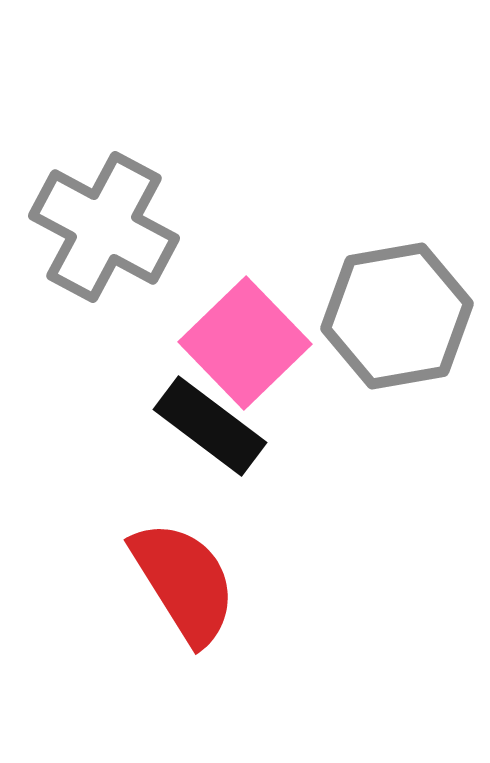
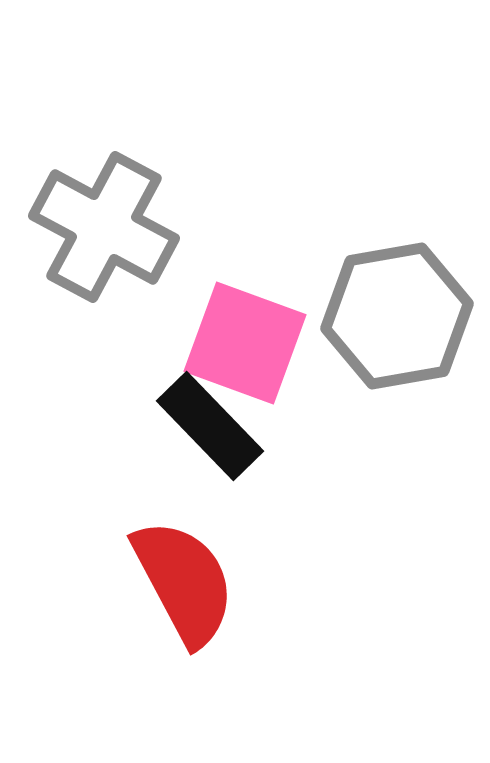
pink square: rotated 26 degrees counterclockwise
black rectangle: rotated 9 degrees clockwise
red semicircle: rotated 4 degrees clockwise
